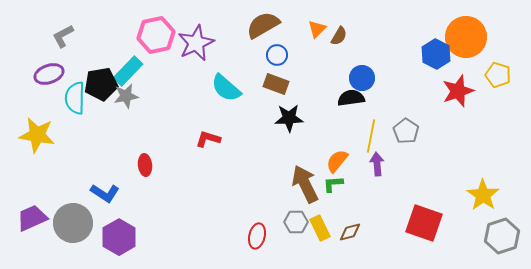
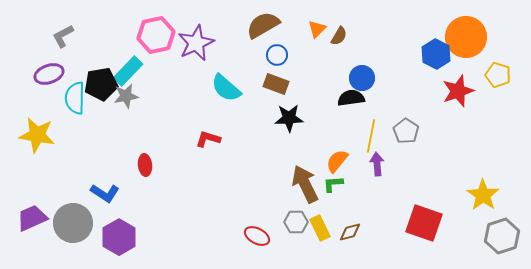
red ellipse at (257, 236): rotated 75 degrees counterclockwise
